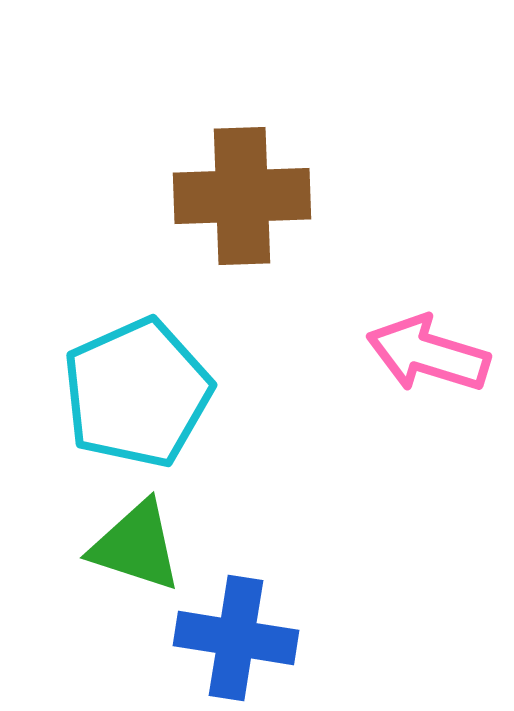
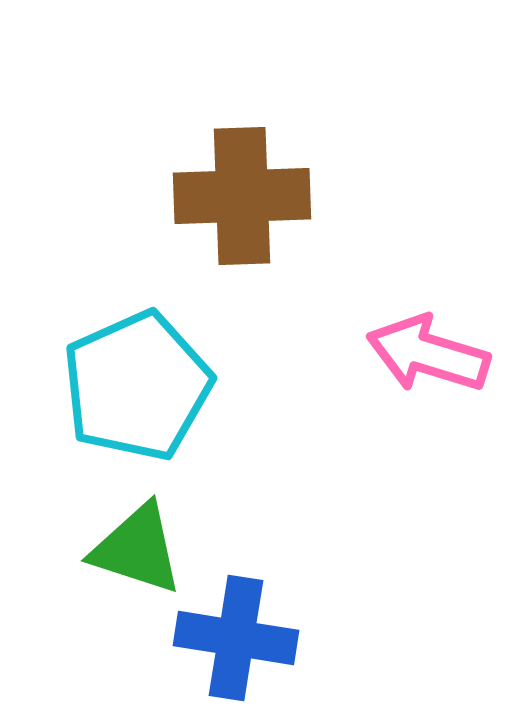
cyan pentagon: moved 7 px up
green triangle: moved 1 px right, 3 px down
